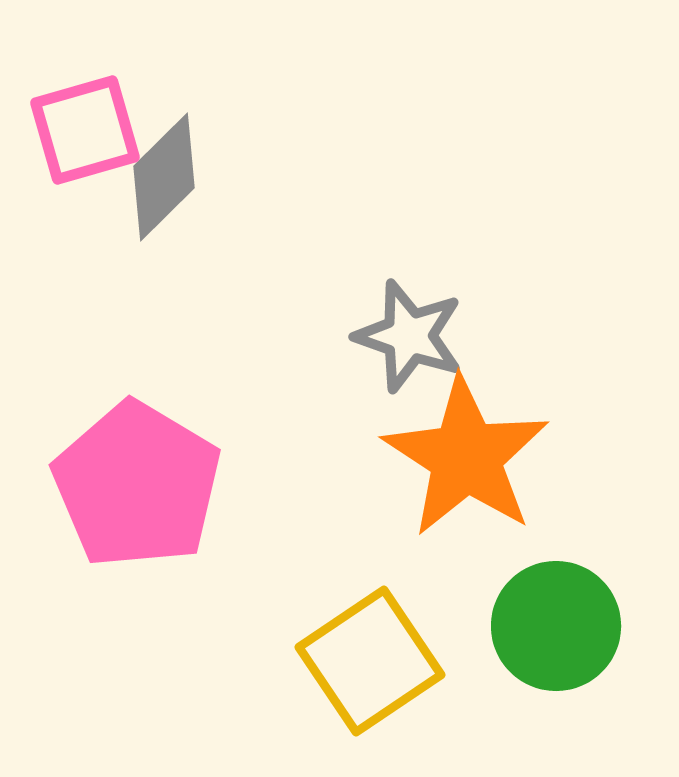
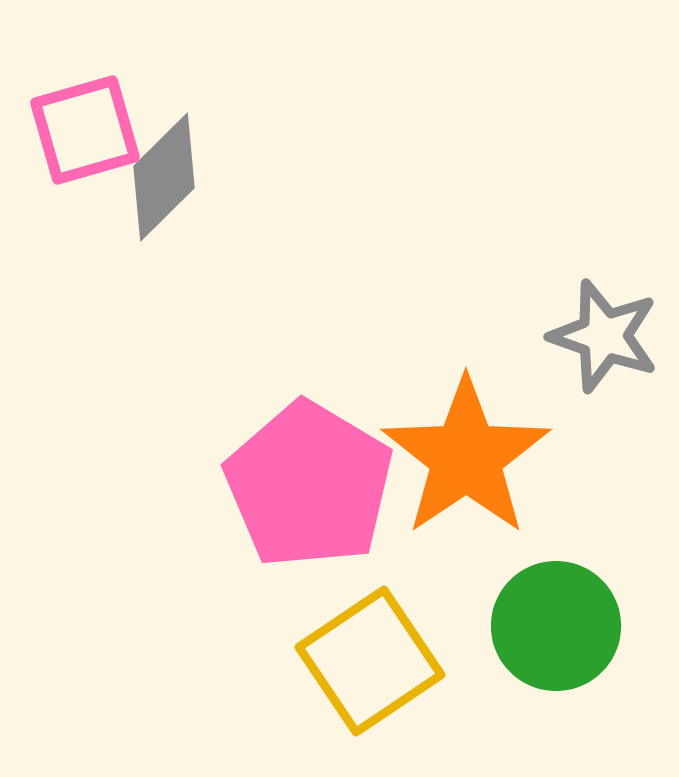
gray star: moved 195 px right
orange star: rotated 5 degrees clockwise
pink pentagon: moved 172 px right
